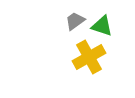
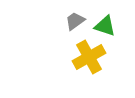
green triangle: moved 3 px right
